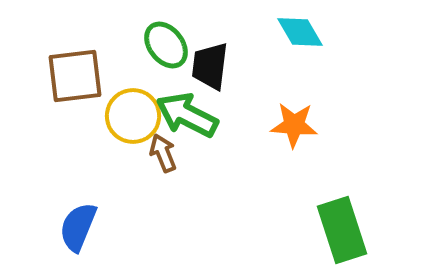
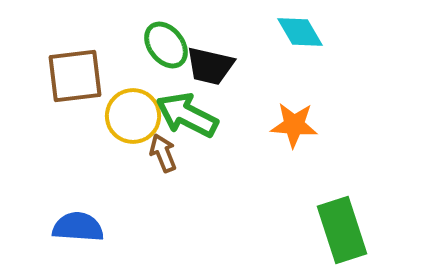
black trapezoid: rotated 84 degrees counterclockwise
blue semicircle: rotated 72 degrees clockwise
